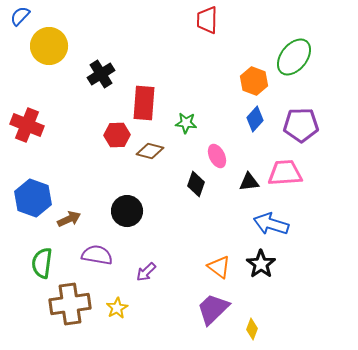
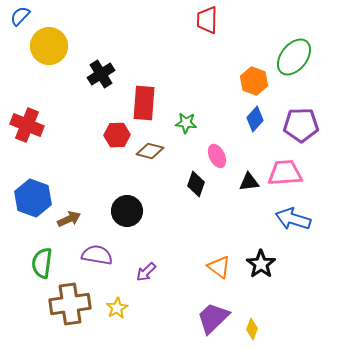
blue arrow: moved 22 px right, 5 px up
purple trapezoid: moved 9 px down
